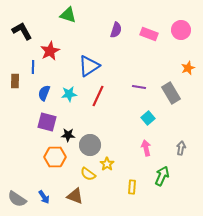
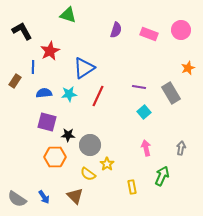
blue triangle: moved 5 px left, 2 px down
brown rectangle: rotated 32 degrees clockwise
blue semicircle: rotated 63 degrees clockwise
cyan square: moved 4 px left, 6 px up
yellow rectangle: rotated 16 degrees counterclockwise
brown triangle: rotated 24 degrees clockwise
